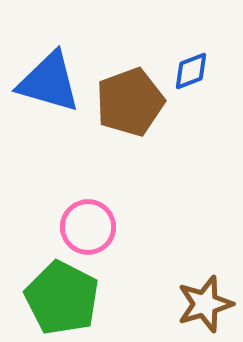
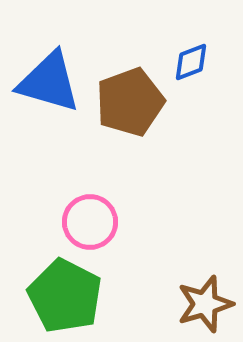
blue diamond: moved 9 px up
pink circle: moved 2 px right, 5 px up
green pentagon: moved 3 px right, 2 px up
